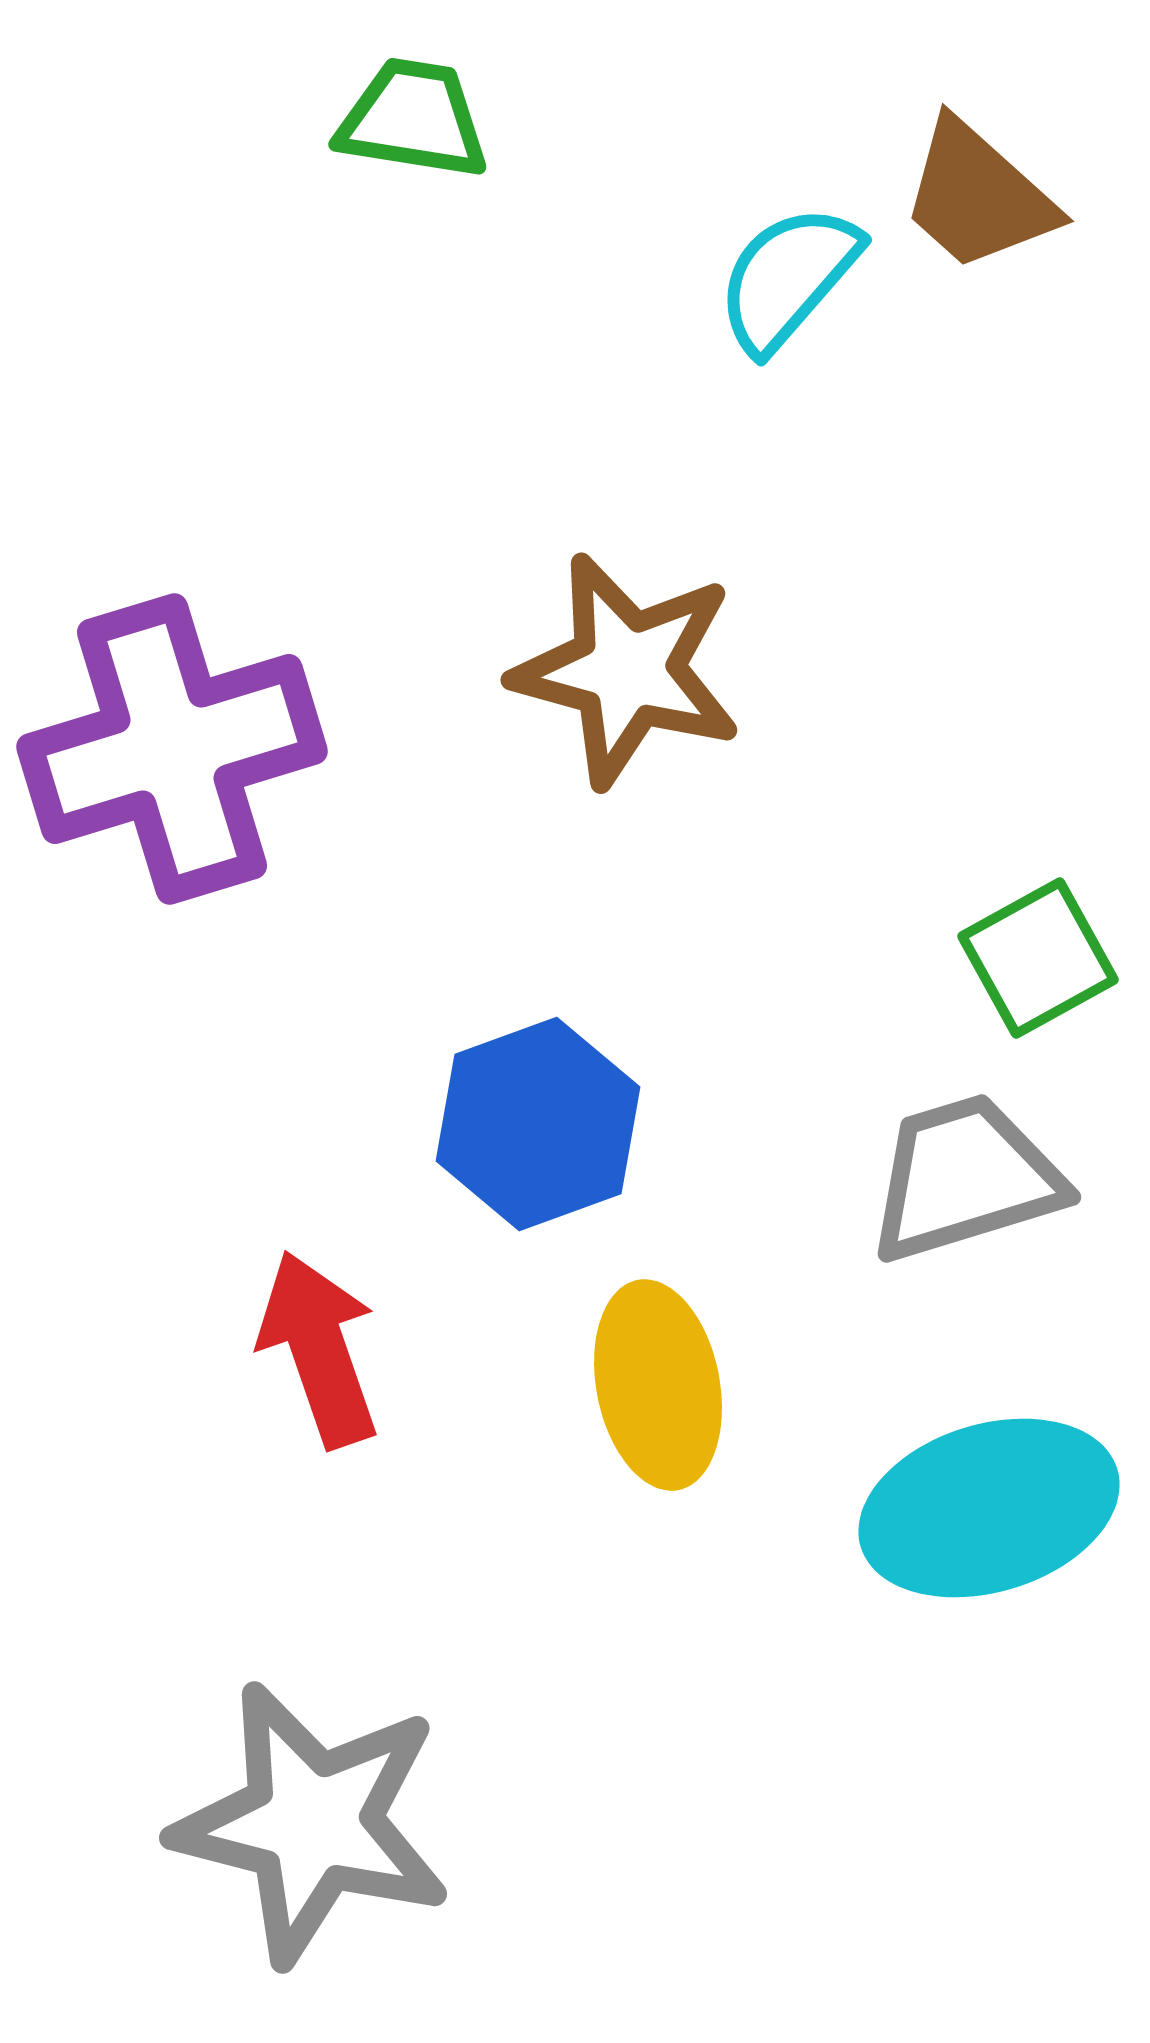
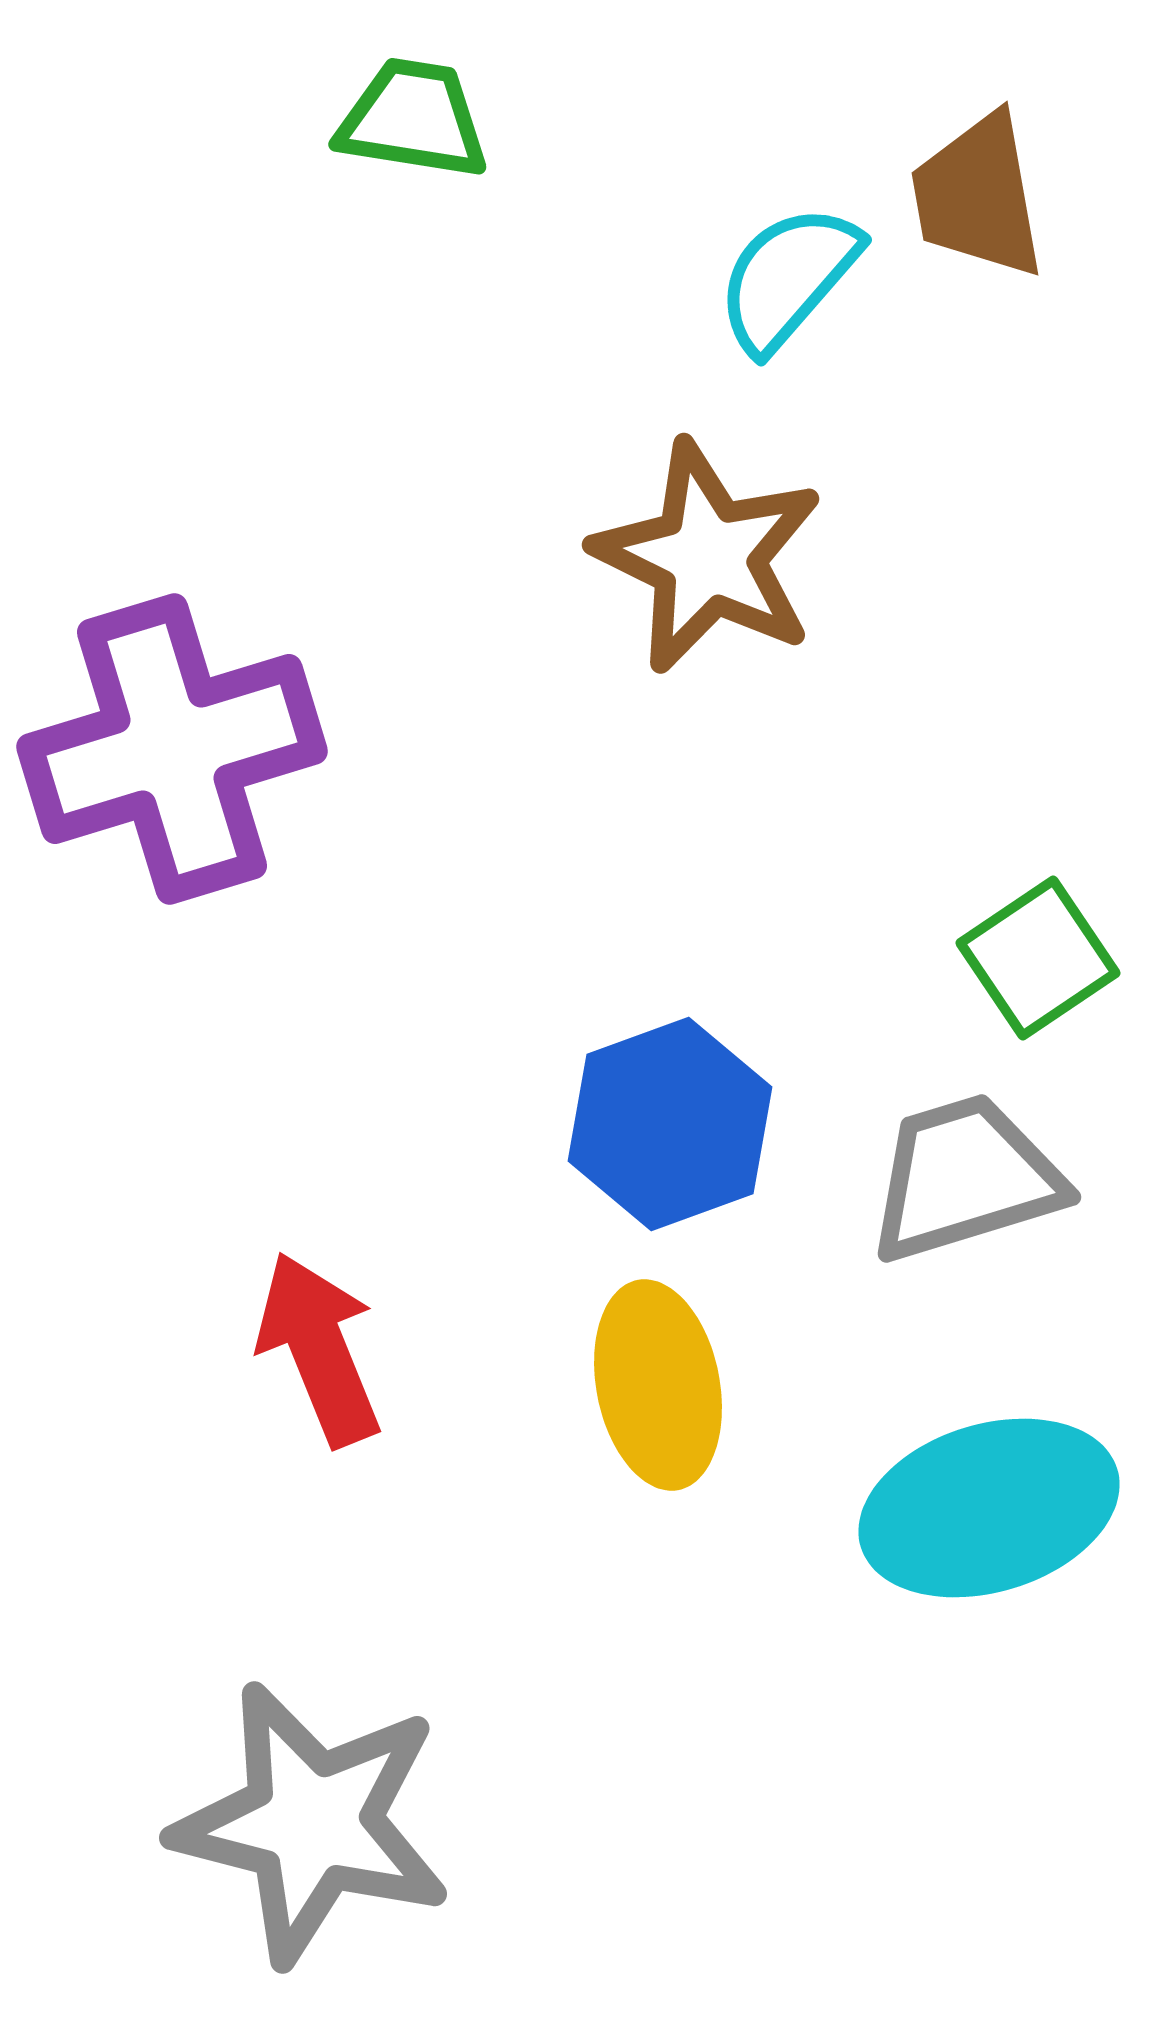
brown trapezoid: rotated 38 degrees clockwise
brown star: moved 81 px right, 113 px up; rotated 11 degrees clockwise
green square: rotated 5 degrees counterclockwise
blue hexagon: moved 132 px right
red arrow: rotated 3 degrees counterclockwise
